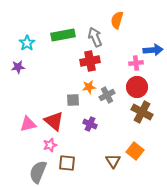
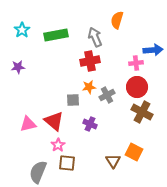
green rectangle: moved 7 px left
cyan star: moved 5 px left, 13 px up
pink star: moved 8 px right; rotated 16 degrees counterclockwise
orange square: moved 1 px left, 1 px down; rotated 12 degrees counterclockwise
